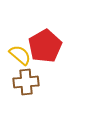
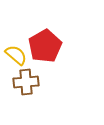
yellow semicircle: moved 4 px left
